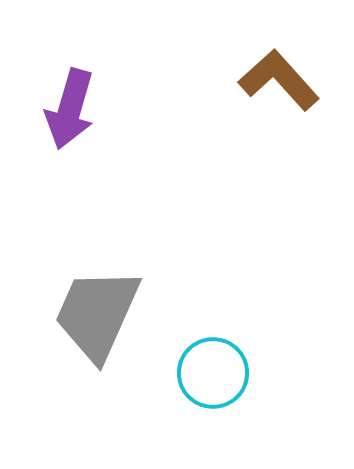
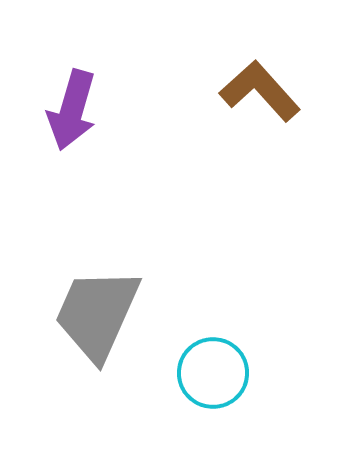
brown L-shape: moved 19 px left, 11 px down
purple arrow: moved 2 px right, 1 px down
